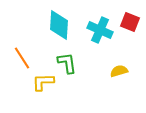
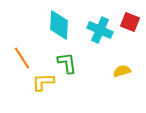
yellow semicircle: moved 3 px right
